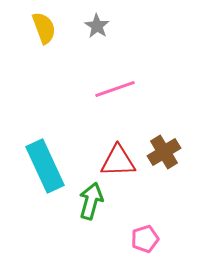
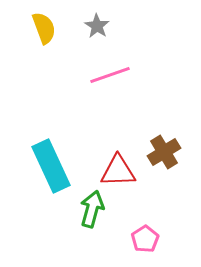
pink line: moved 5 px left, 14 px up
red triangle: moved 10 px down
cyan rectangle: moved 6 px right
green arrow: moved 1 px right, 8 px down
pink pentagon: rotated 16 degrees counterclockwise
